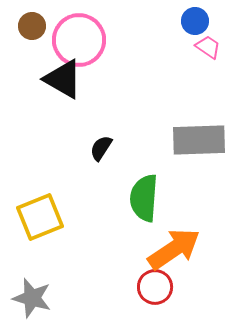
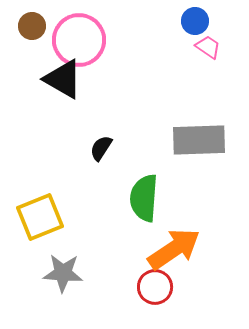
gray star: moved 31 px right, 25 px up; rotated 12 degrees counterclockwise
